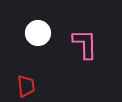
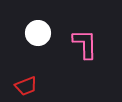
red trapezoid: rotated 75 degrees clockwise
